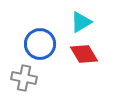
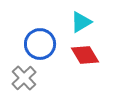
red diamond: moved 1 px right, 1 px down
gray cross: rotated 35 degrees clockwise
